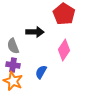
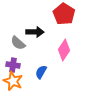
gray semicircle: moved 5 px right, 3 px up; rotated 28 degrees counterclockwise
